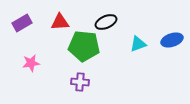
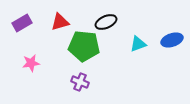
red triangle: rotated 12 degrees counterclockwise
purple cross: rotated 18 degrees clockwise
